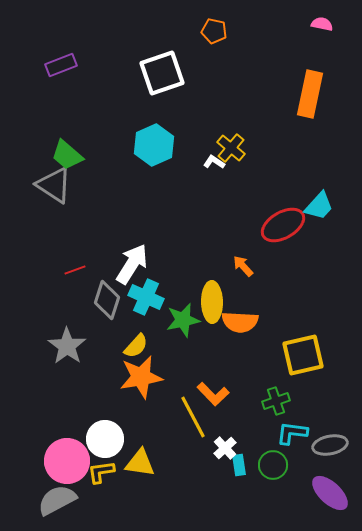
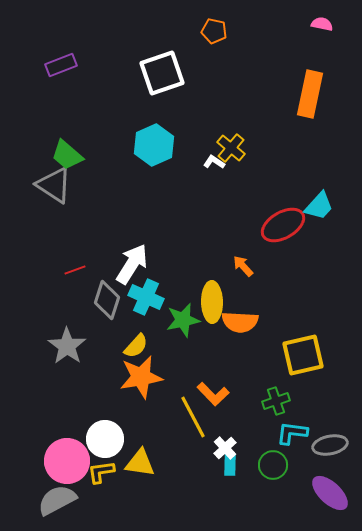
cyan rectangle: moved 9 px left; rotated 10 degrees clockwise
